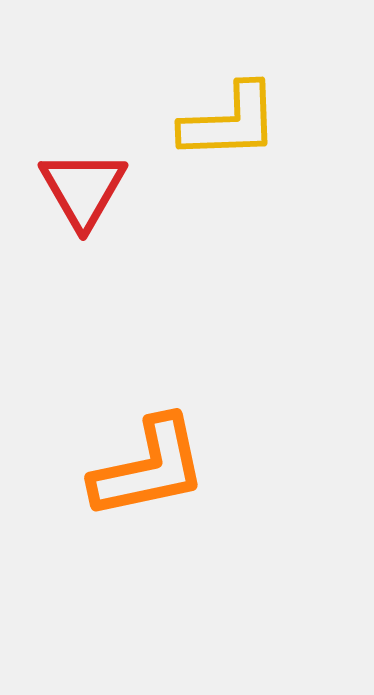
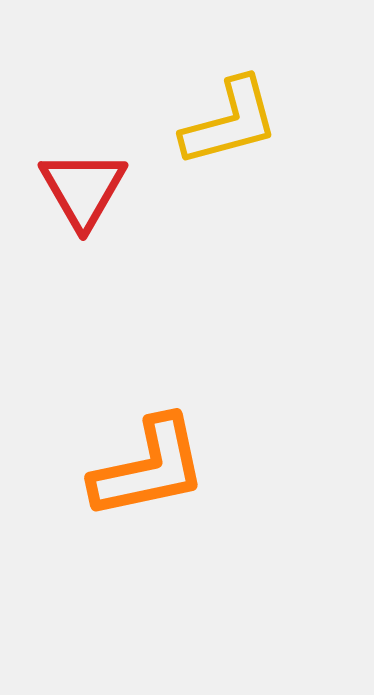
yellow L-shape: rotated 13 degrees counterclockwise
